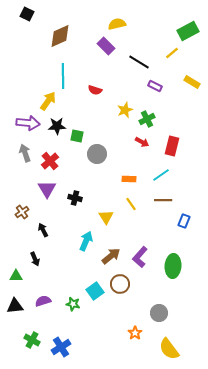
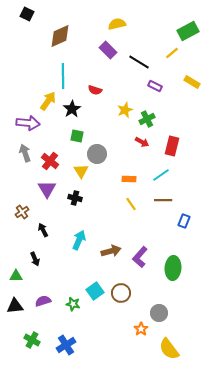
purple rectangle at (106, 46): moved 2 px right, 4 px down
black star at (57, 126): moved 15 px right, 17 px up; rotated 30 degrees counterclockwise
red cross at (50, 161): rotated 12 degrees counterclockwise
yellow triangle at (106, 217): moved 25 px left, 46 px up
cyan arrow at (86, 241): moved 7 px left, 1 px up
brown arrow at (111, 256): moved 5 px up; rotated 24 degrees clockwise
green ellipse at (173, 266): moved 2 px down
brown circle at (120, 284): moved 1 px right, 9 px down
orange star at (135, 333): moved 6 px right, 4 px up
blue cross at (61, 347): moved 5 px right, 2 px up
